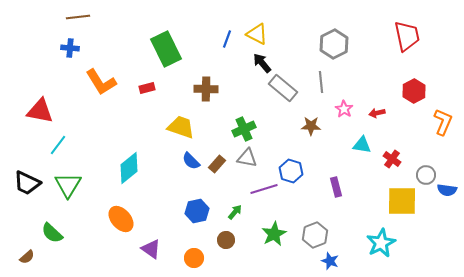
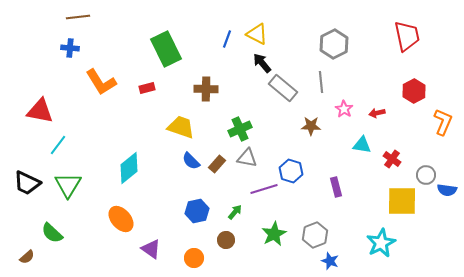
green cross at (244, 129): moved 4 px left
